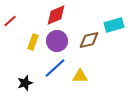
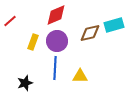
brown diamond: moved 1 px right, 7 px up
blue line: rotated 45 degrees counterclockwise
